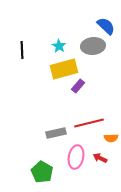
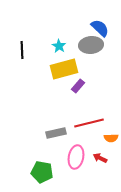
blue semicircle: moved 6 px left, 2 px down
gray ellipse: moved 2 px left, 1 px up
green pentagon: rotated 20 degrees counterclockwise
